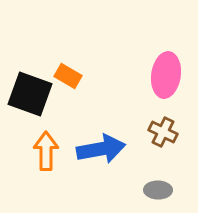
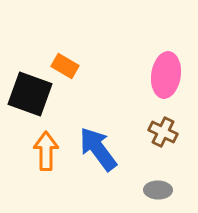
orange rectangle: moved 3 px left, 10 px up
blue arrow: moved 3 px left; rotated 117 degrees counterclockwise
